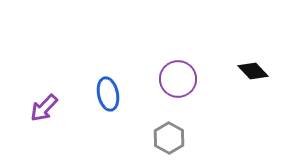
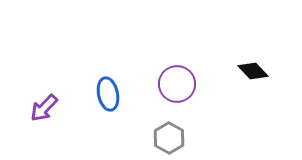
purple circle: moved 1 px left, 5 px down
